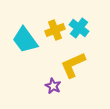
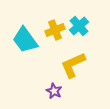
cyan cross: moved 2 px up; rotated 12 degrees clockwise
purple star: moved 1 px right, 5 px down
